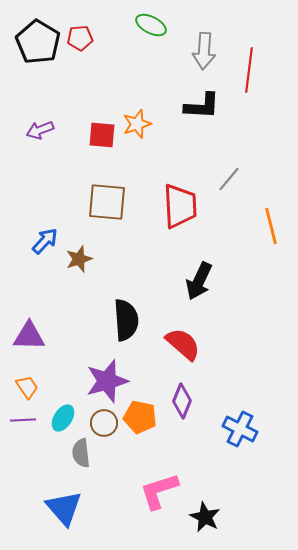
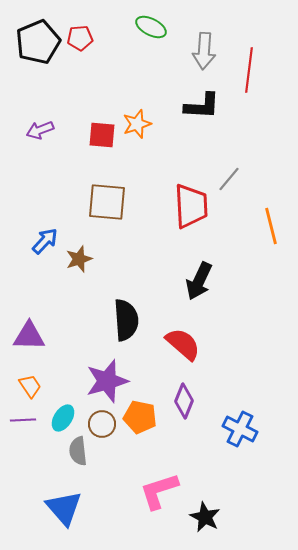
green ellipse: moved 2 px down
black pentagon: rotated 18 degrees clockwise
red trapezoid: moved 11 px right
orange trapezoid: moved 3 px right, 1 px up
purple diamond: moved 2 px right
brown circle: moved 2 px left, 1 px down
gray semicircle: moved 3 px left, 2 px up
